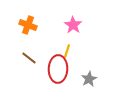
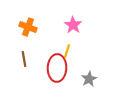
orange cross: moved 2 px down
brown line: moved 5 px left, 1 px down; rotated 42 degrees clockwise
red ellipse: moved 1 px left, 1 px up
